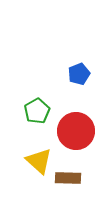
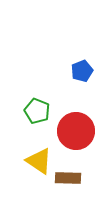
blue pentagon: moved 3 px right, 3 px up
green pentagon: rotated 20 degrees counterclockwise
yellow triangle: rotated 8 degrees counterclockwise
